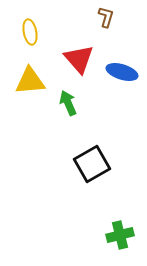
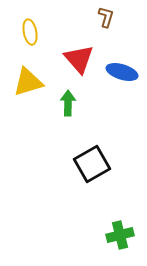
yellow triangle: moved 2 px left, 1 px down; rotated 12 degrees counterclockwise
green arrow: rotated 25 degrees clockwise
